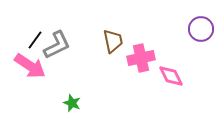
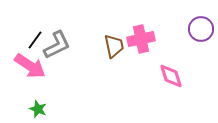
brown trapezoid: moved 1 px right, 5 px down
pink cross: moved 19 px up
pink diamond: rotated 8 degrees clockwise
green star: moved 34 px left, 6 px down
